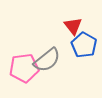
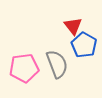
gray semicircle: moved 10 px right, 4 px down; rotated 72 degrees counterclockwise
